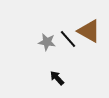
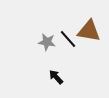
brown triangle: rotated 20 degrees counterclockwise
black arrow: moved 1 px left, 1 px up
